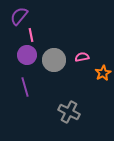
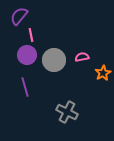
gray cross: moved 2 px left
